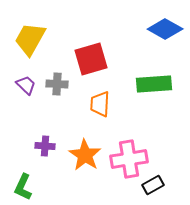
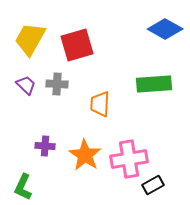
red square: moved 14 px left, 14 px up
